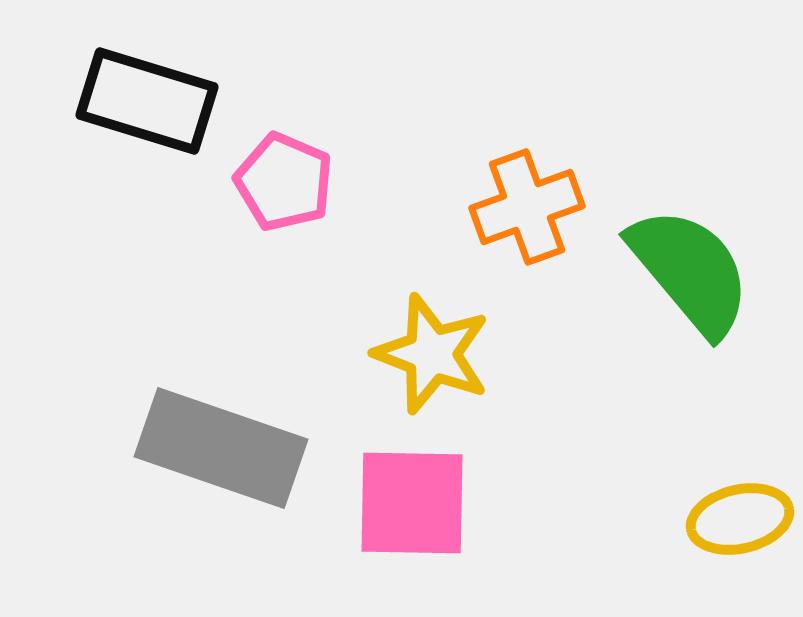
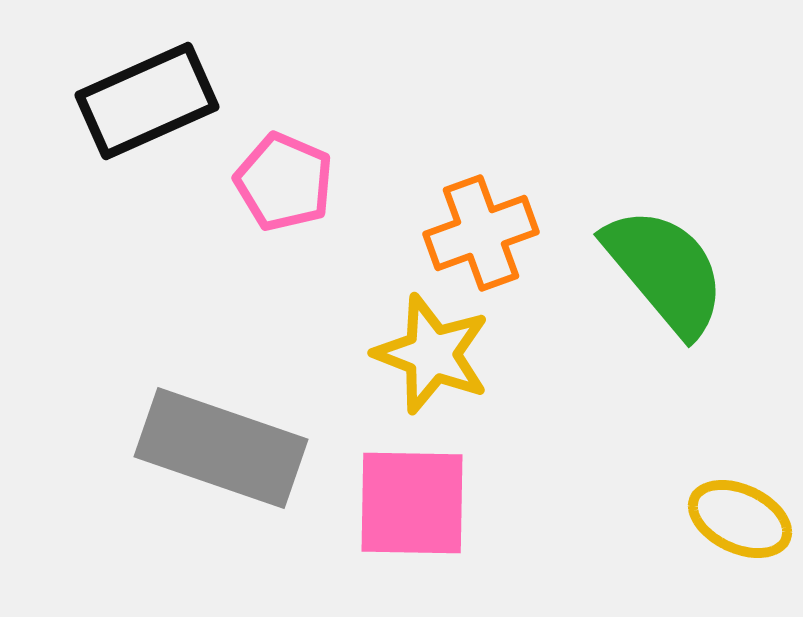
black rectangle: rotated 41 degrees counterclockwise
orange cross: moved 46 px left, 26 px down
green semicircle: moved 25 px left
yellow ellipse: rotated 38 degrees clockwise
